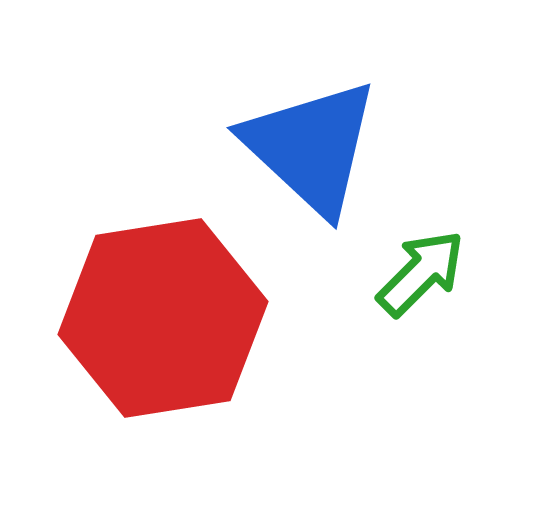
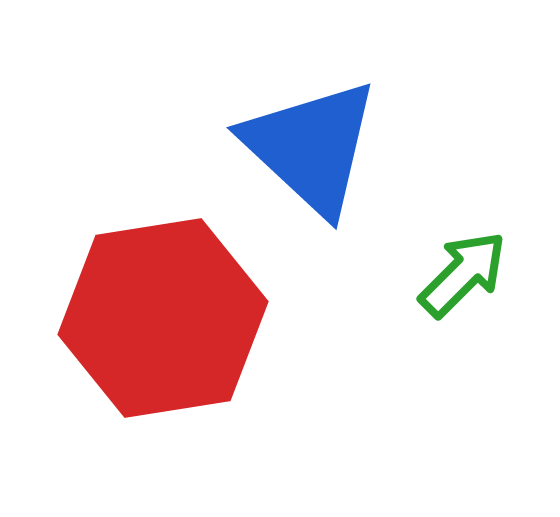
green arrow: moved 42 px right, 1 px down
